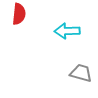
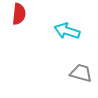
cyan arrow: rotated 20 degrees clockwise
